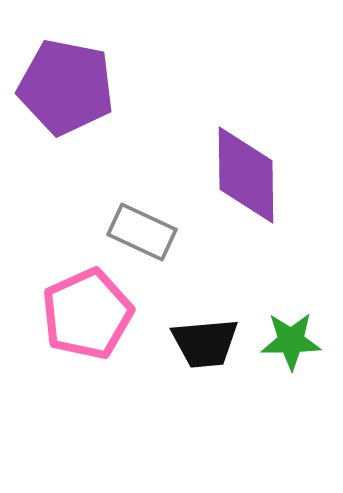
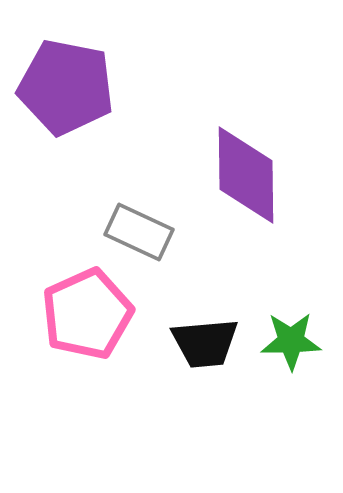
gray rectangle: moved 3 px left
